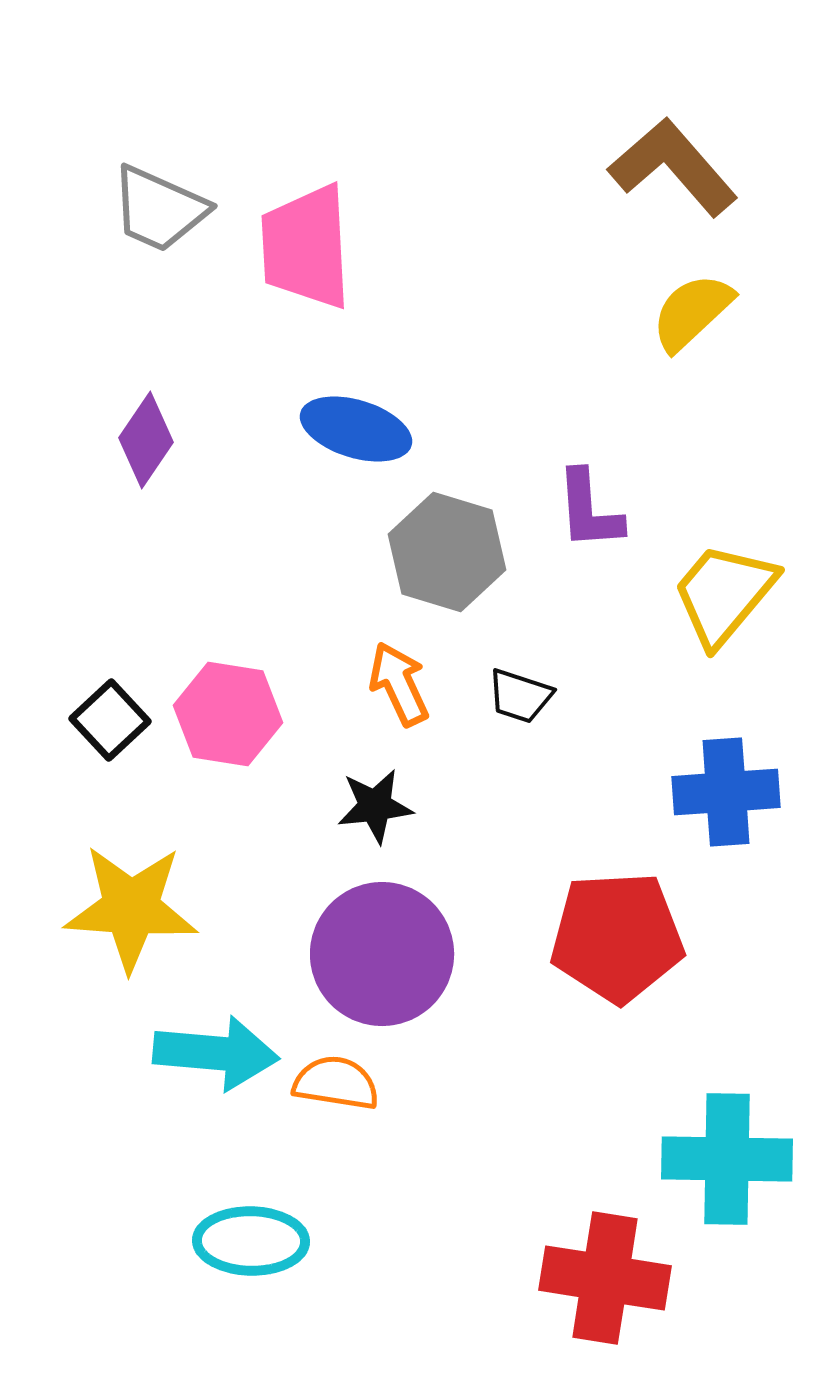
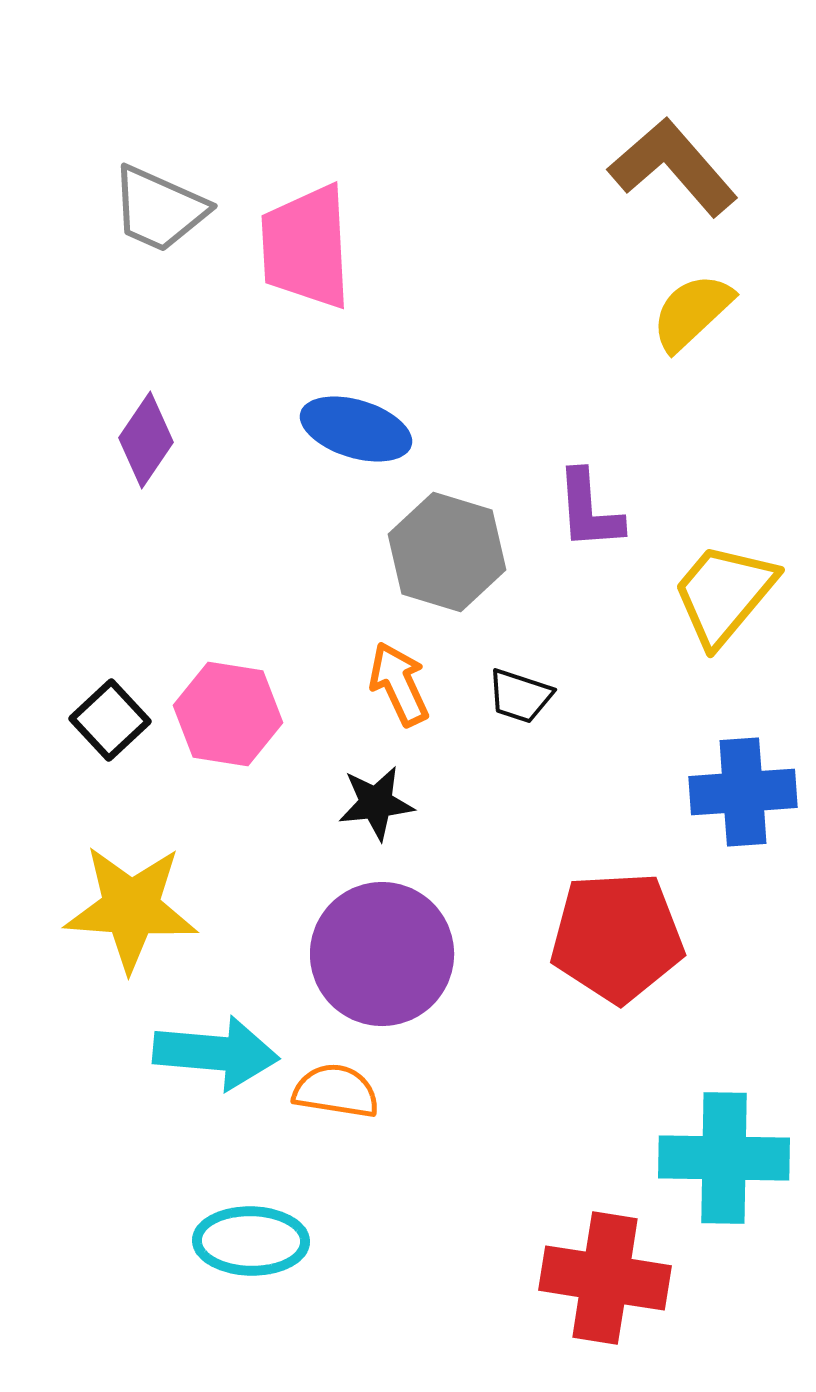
blue cross: moved 17 px right
black star: moved 1 px right, 3 px up
orange semicircle: moved 8 px down
cyan cross: moved 3 px left, 1 px up
